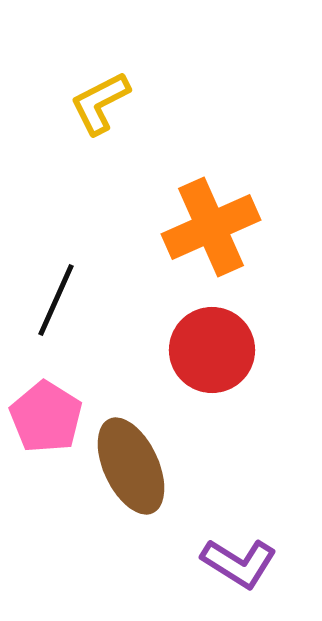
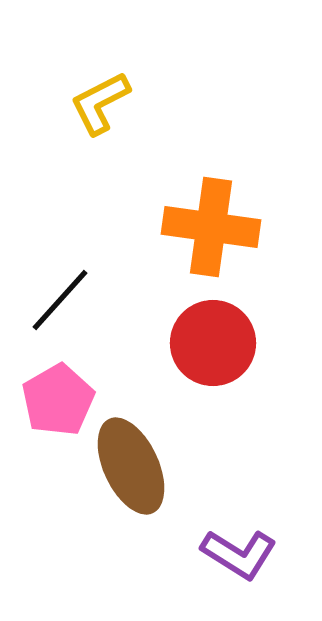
orange cross: rotated 32 degrees clockwise
black line: moved 4 px right; rotated 18 degrees clockwise
red circle: moved 1 px right, 7 px up
pink pentagon: moved 12 px right, 17 px up; rotated 10 degrees clockwise
purple L-shape: moved 9 px up
